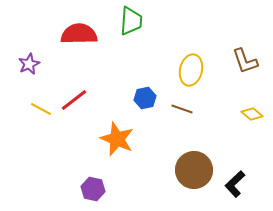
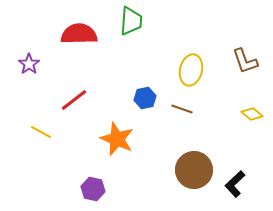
purple star: rotated 10 degrees counterclockwise
yellow line: moved 23 px down
